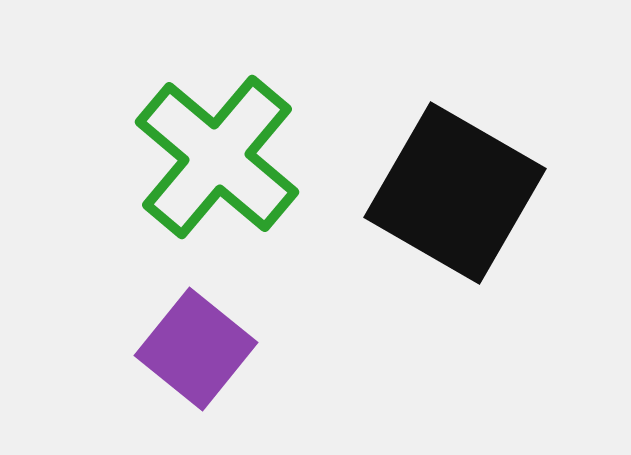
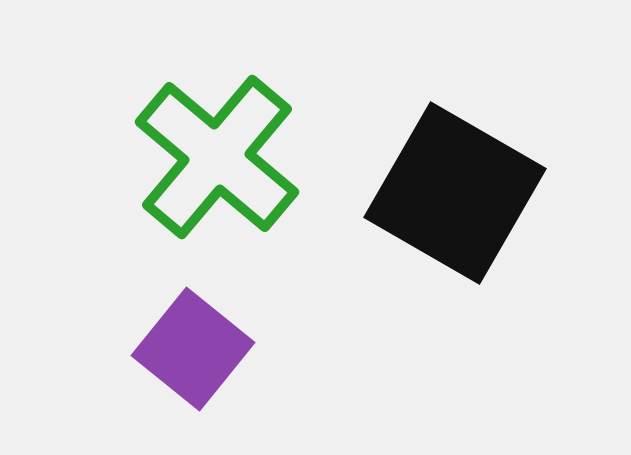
purple square: moved 3 px left
